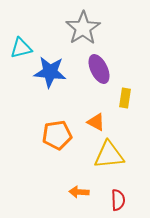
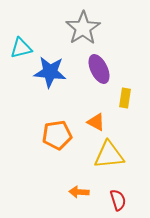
red semicircle: rotated 15 degrees counterclockwise
